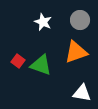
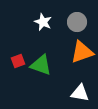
gray circle: moved 3 px left, 2 px down
orange triangle: moved 6 px right
red square: rotated 32 degrees clockwise
white triangle: moved 2 px left
